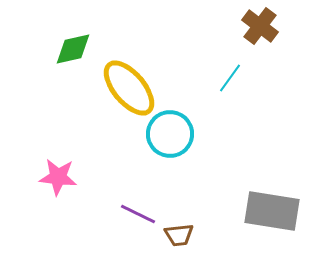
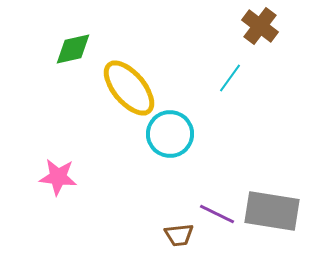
purple line: moved 79 px right
